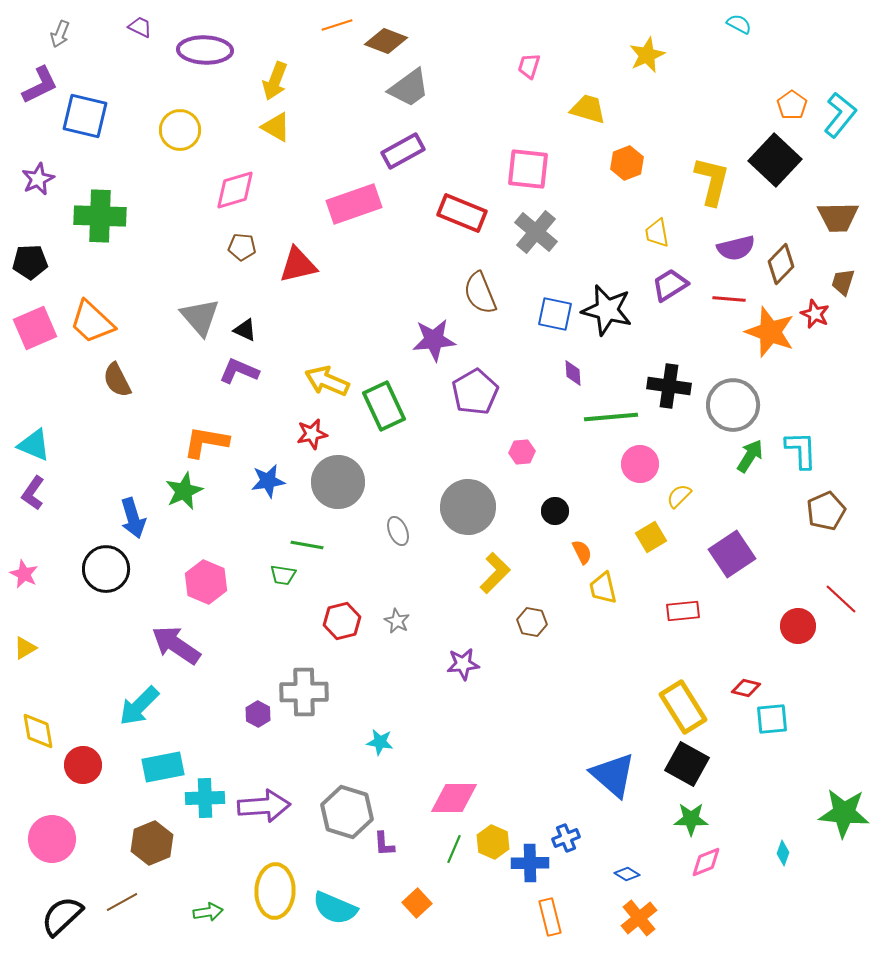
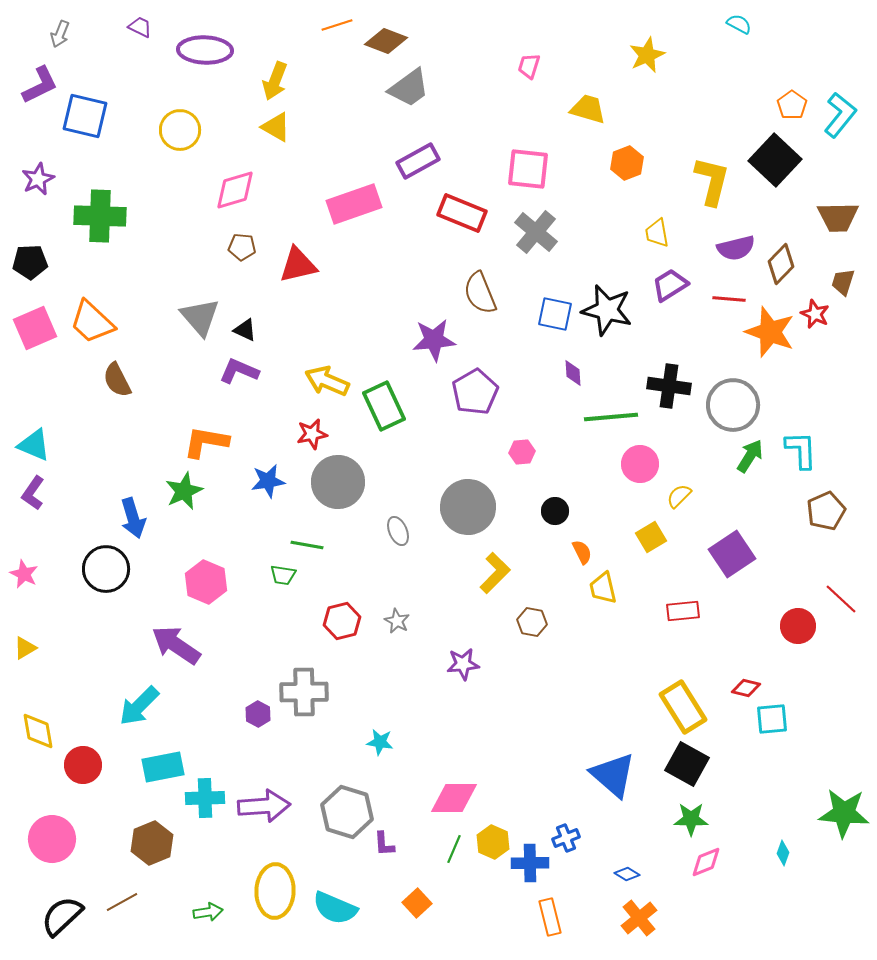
purple rectangle at (403, 151): moved 15 px right, 10 px down
